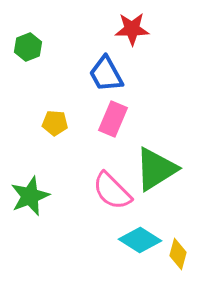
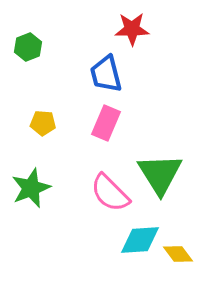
blue trapezoid: rotated 15 degrees clockwise
pink rectangle: moved 7 px left, 4 px down
yellow pentagon: moved 12 px left
green triangle: moved 4 px right, 5 px down; rotated 30 degrees counterclockwise
pink semicircle: moved 2 px left, 2 px down
green star: moved 1 px right, 8 px up
cyan diamond: rotated 36 degrees counterclockwise
yellow diamond: rotated 52 degrees counterclockwise
